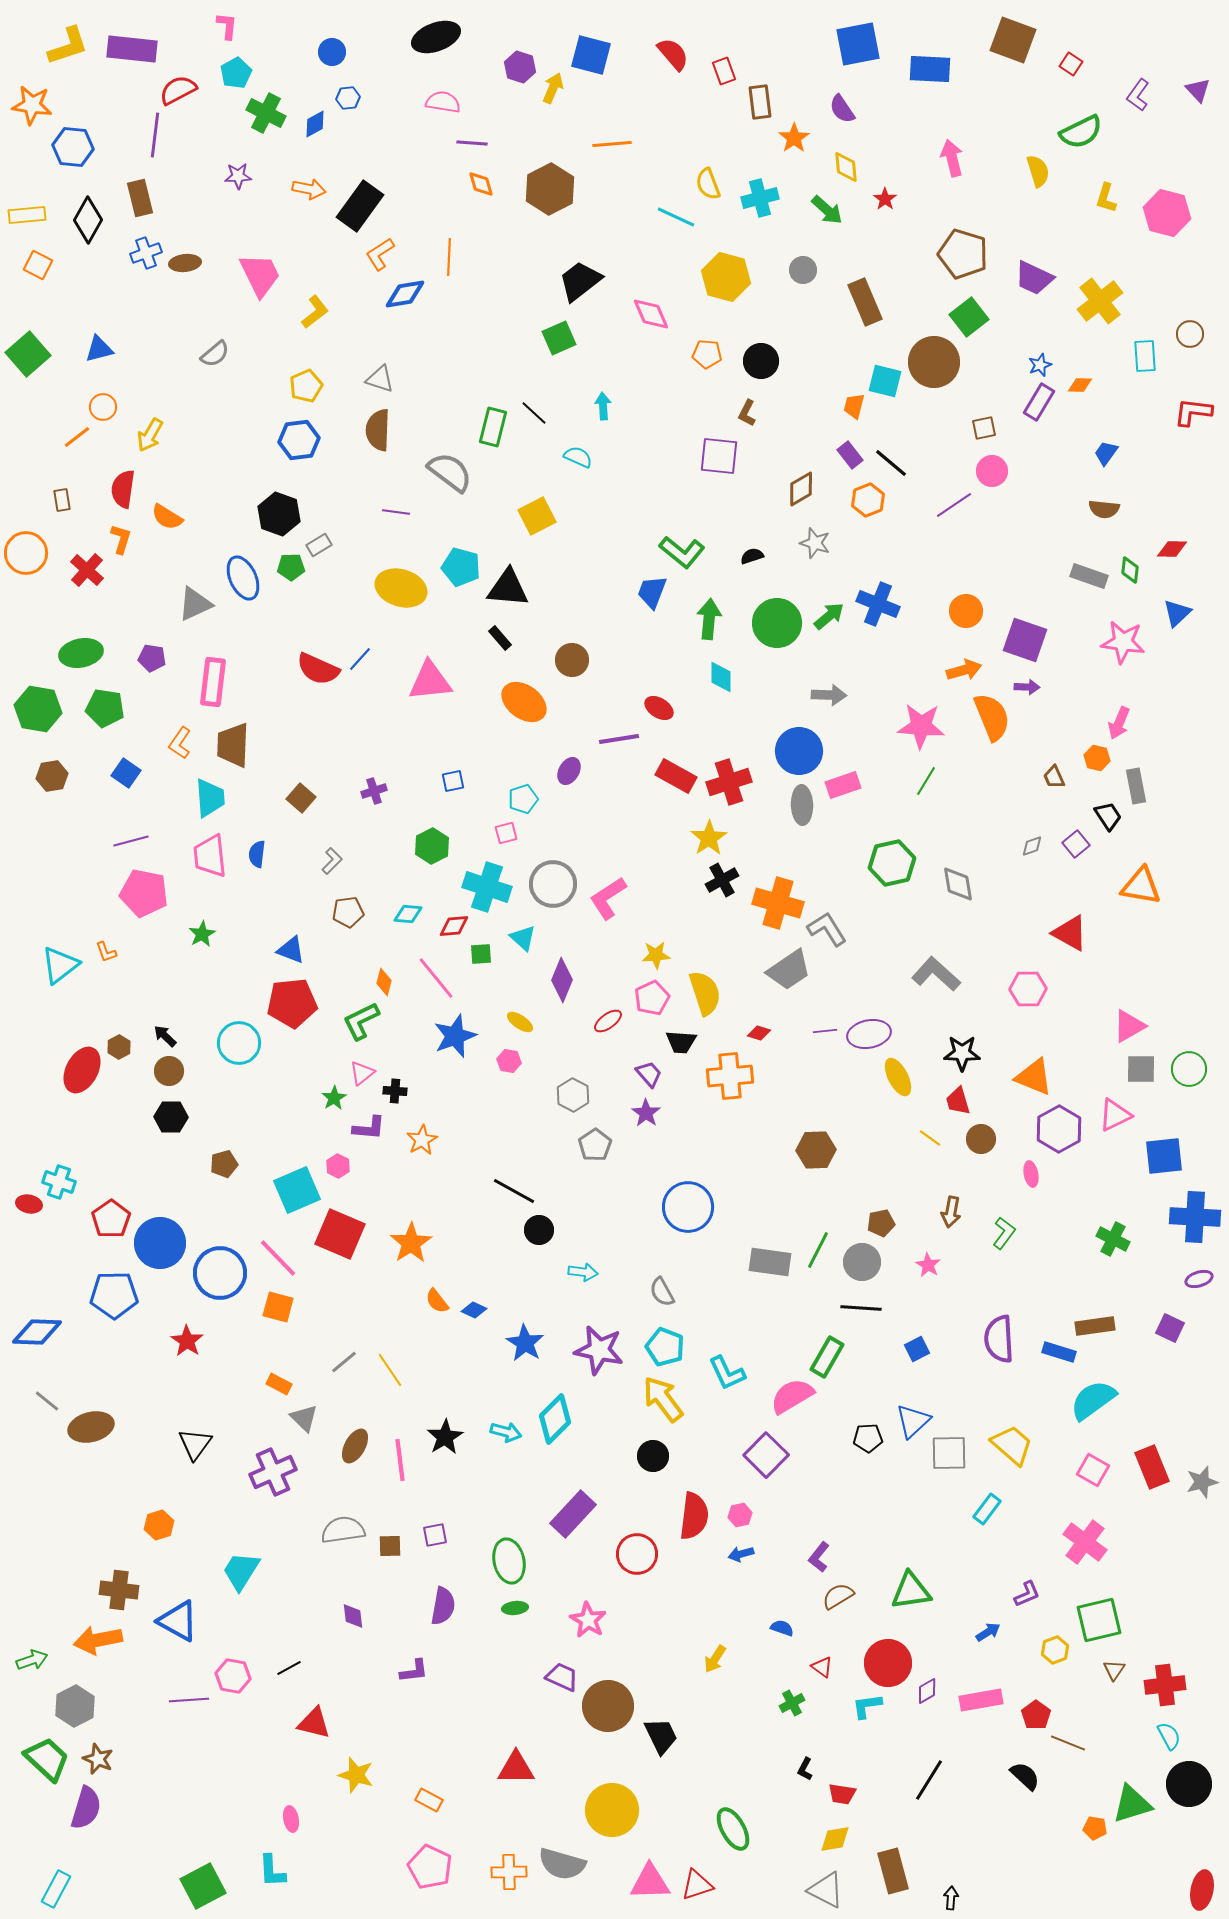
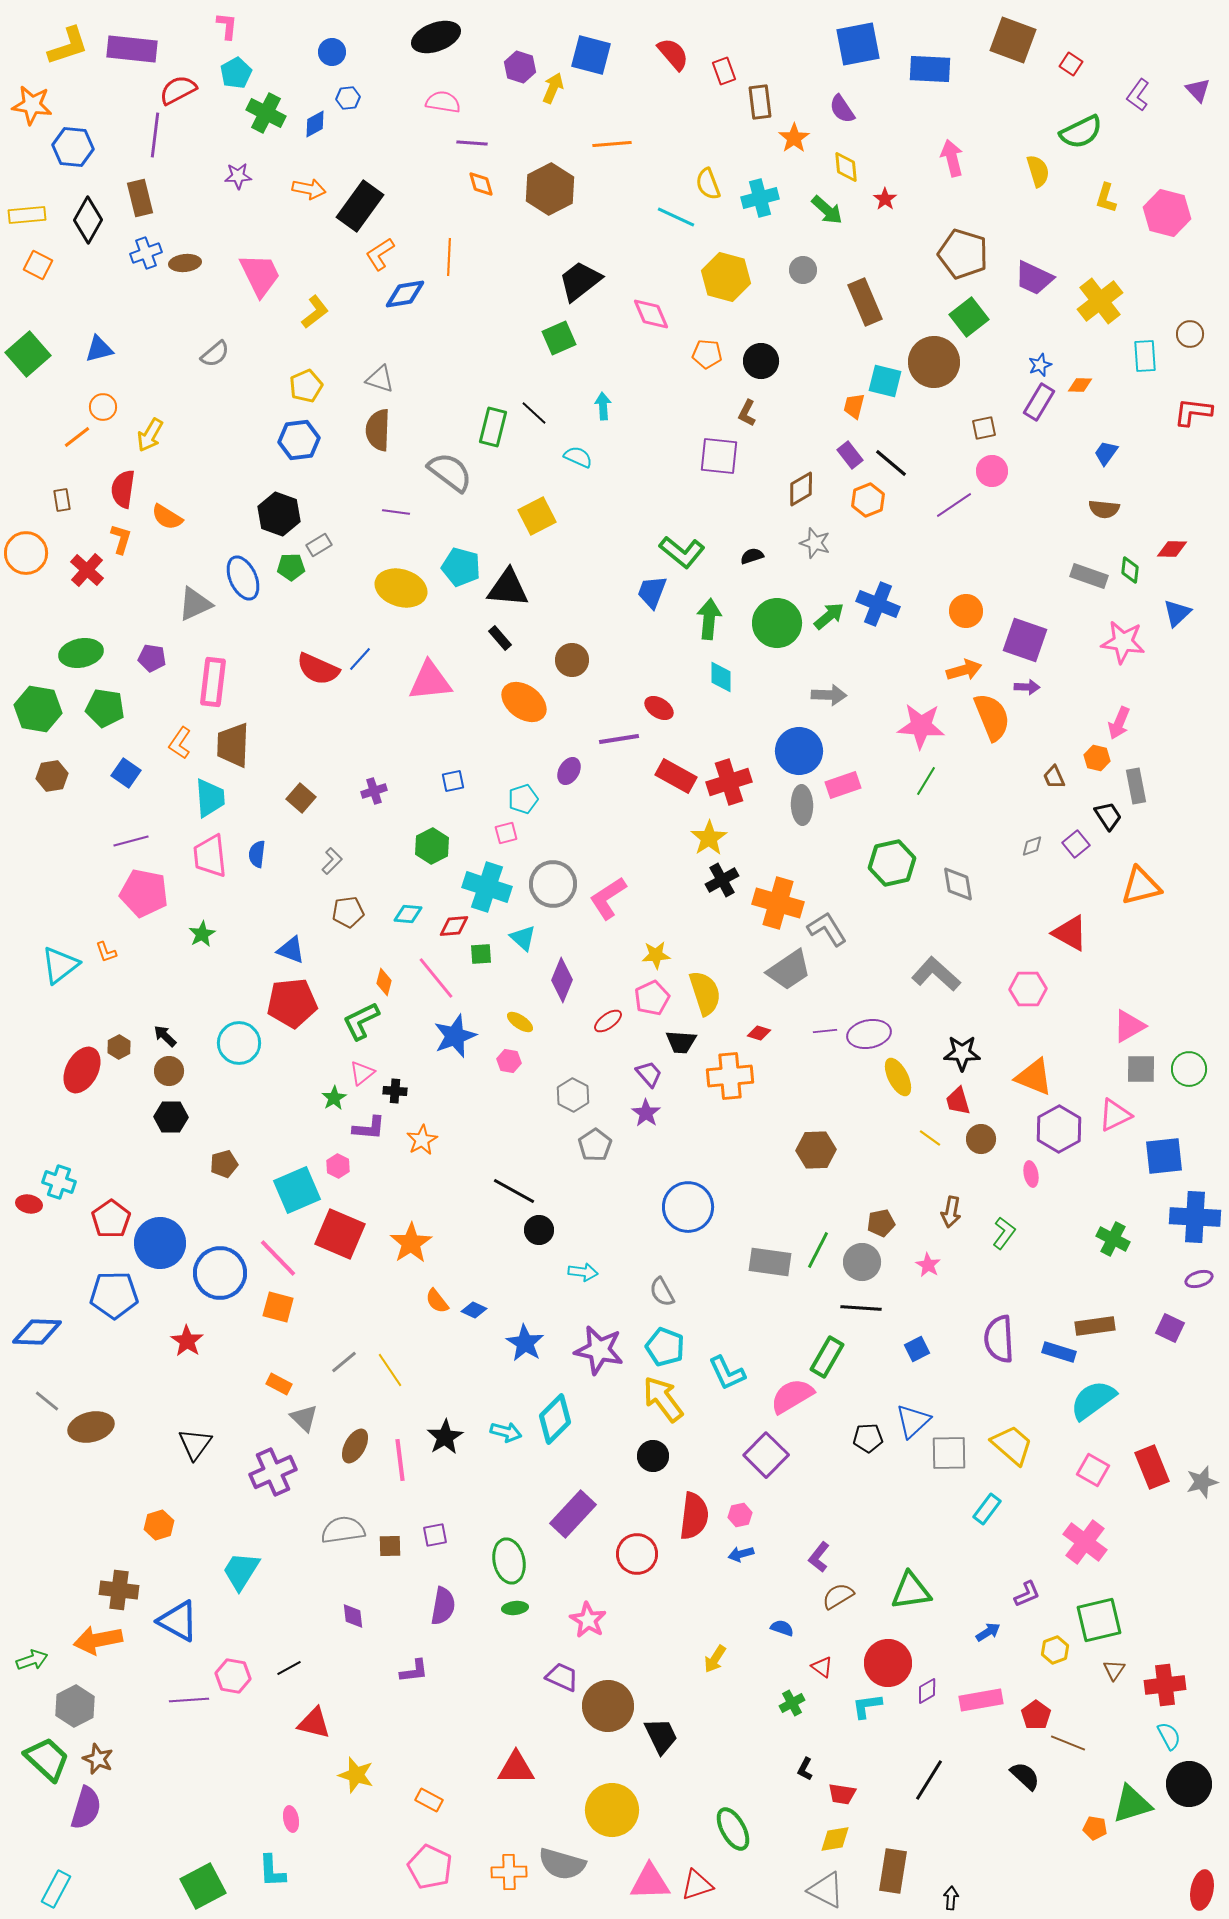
orange triangle at (1141, 886): rotated 24 degrees counterclockwise
brown rectangle at (893, 1871): rotated 24 degrees clockwise
